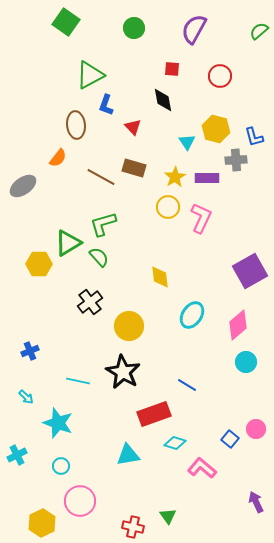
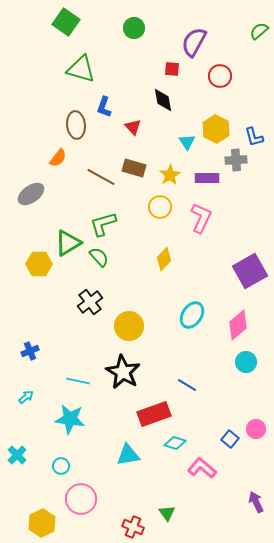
purple semicircle at (194, 29): moved 13 px down
green triangle at (90, 75): moved 9 px left, 6 px up; rotated 44 degrees clockwise
blue L-shape at (106, 105): moved 2 px left, 2 px down
yellow hexagon at (216, 129): rotated 12 degrees clockwise
yellow star at (175, 177): moved 5 px left, 2 px up
gray ellipse at (23, 186): moved 8 px right, 8 px down
yellow circle at (168, 207): moved 8 px left
yellow diamond at (160, 277): moved 4 px right, 18 px up; rotated 50 degrees clockwise
cyan arrow at (26, 397): rotated 84 degrees counterclockwise
cyan star at (58, 423): moved 12 px right, 4 px up; rotated 12 degrees counterclockwise
cyan cross at (17, 455): rotated 18 degrees counterclockwise
pink circle at (80, 501): moved 1 px right, 2 px up
green triangle at (168, 516): moved 1 px left, 3 px up
red cross at (133, 527): rotated 10 degrees clockwise
